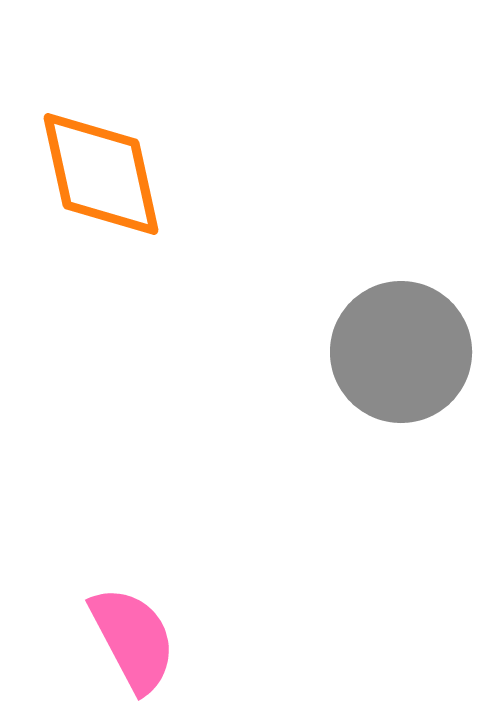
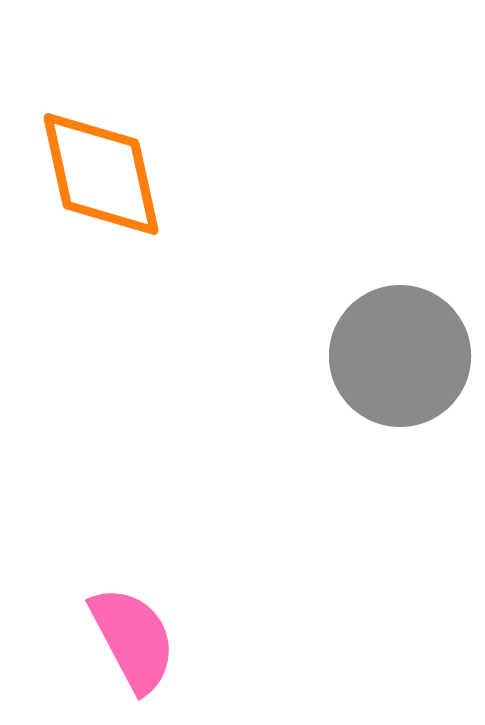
gray circle: moved 1 px left, 4 px down
